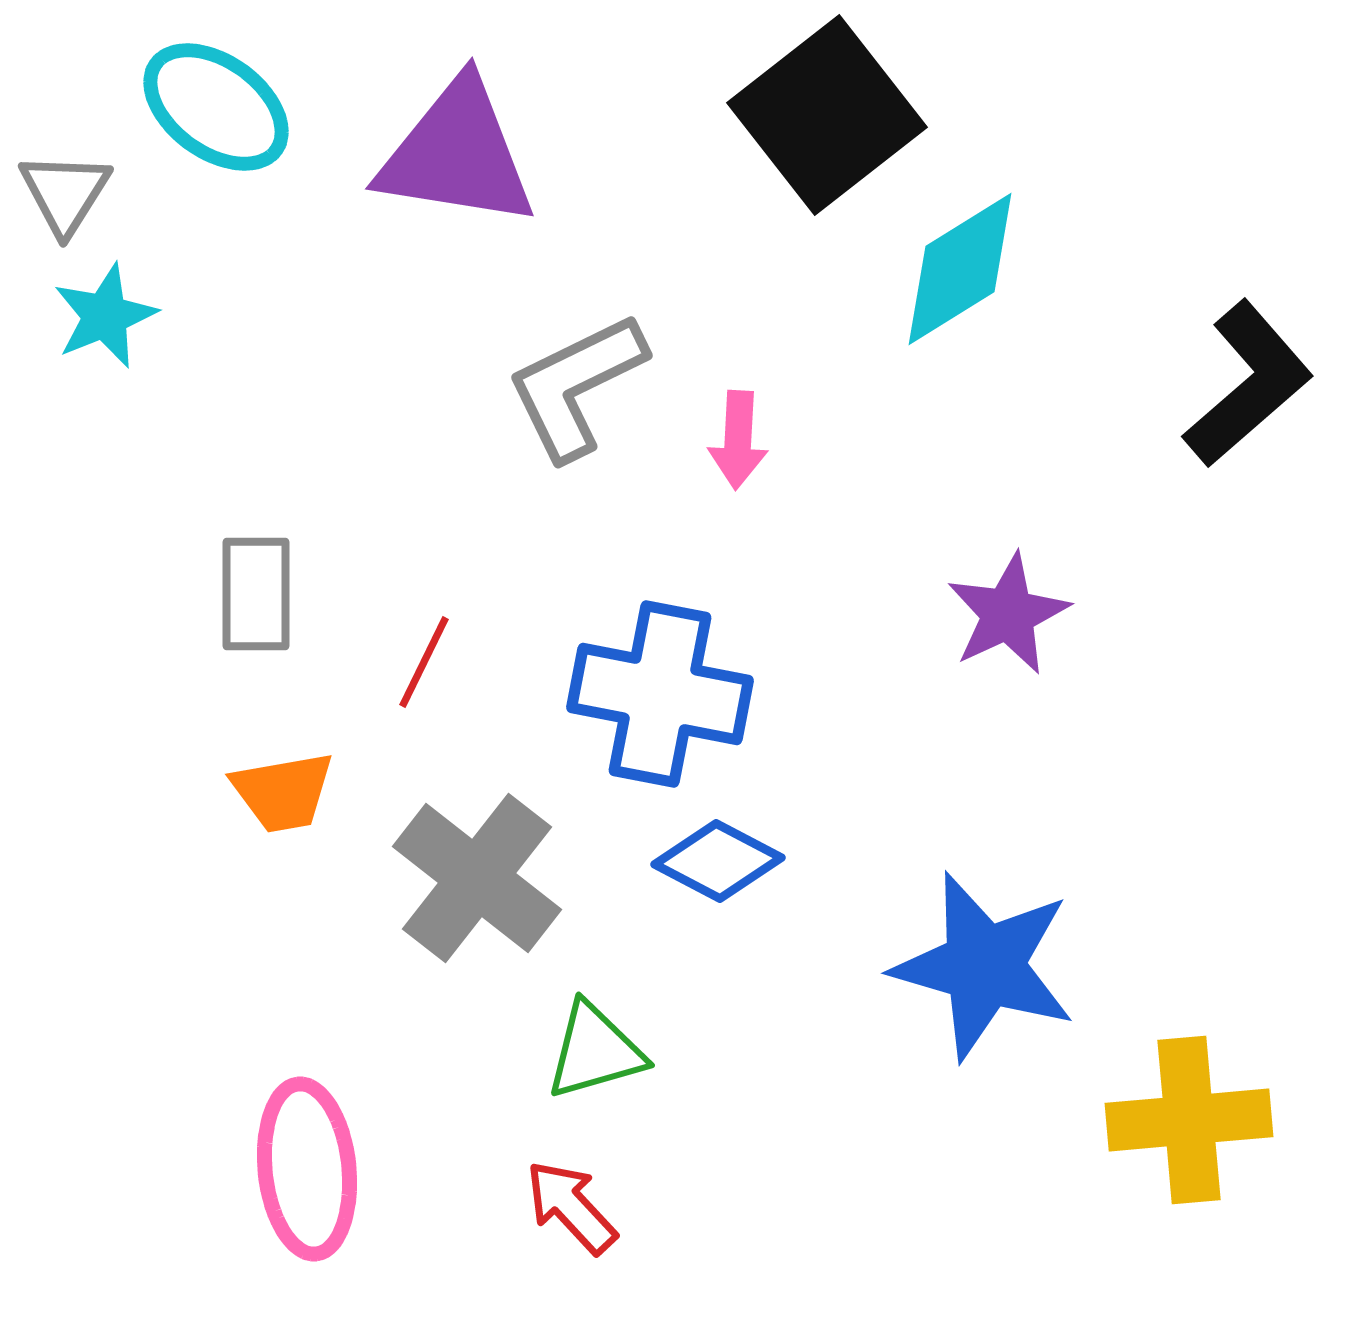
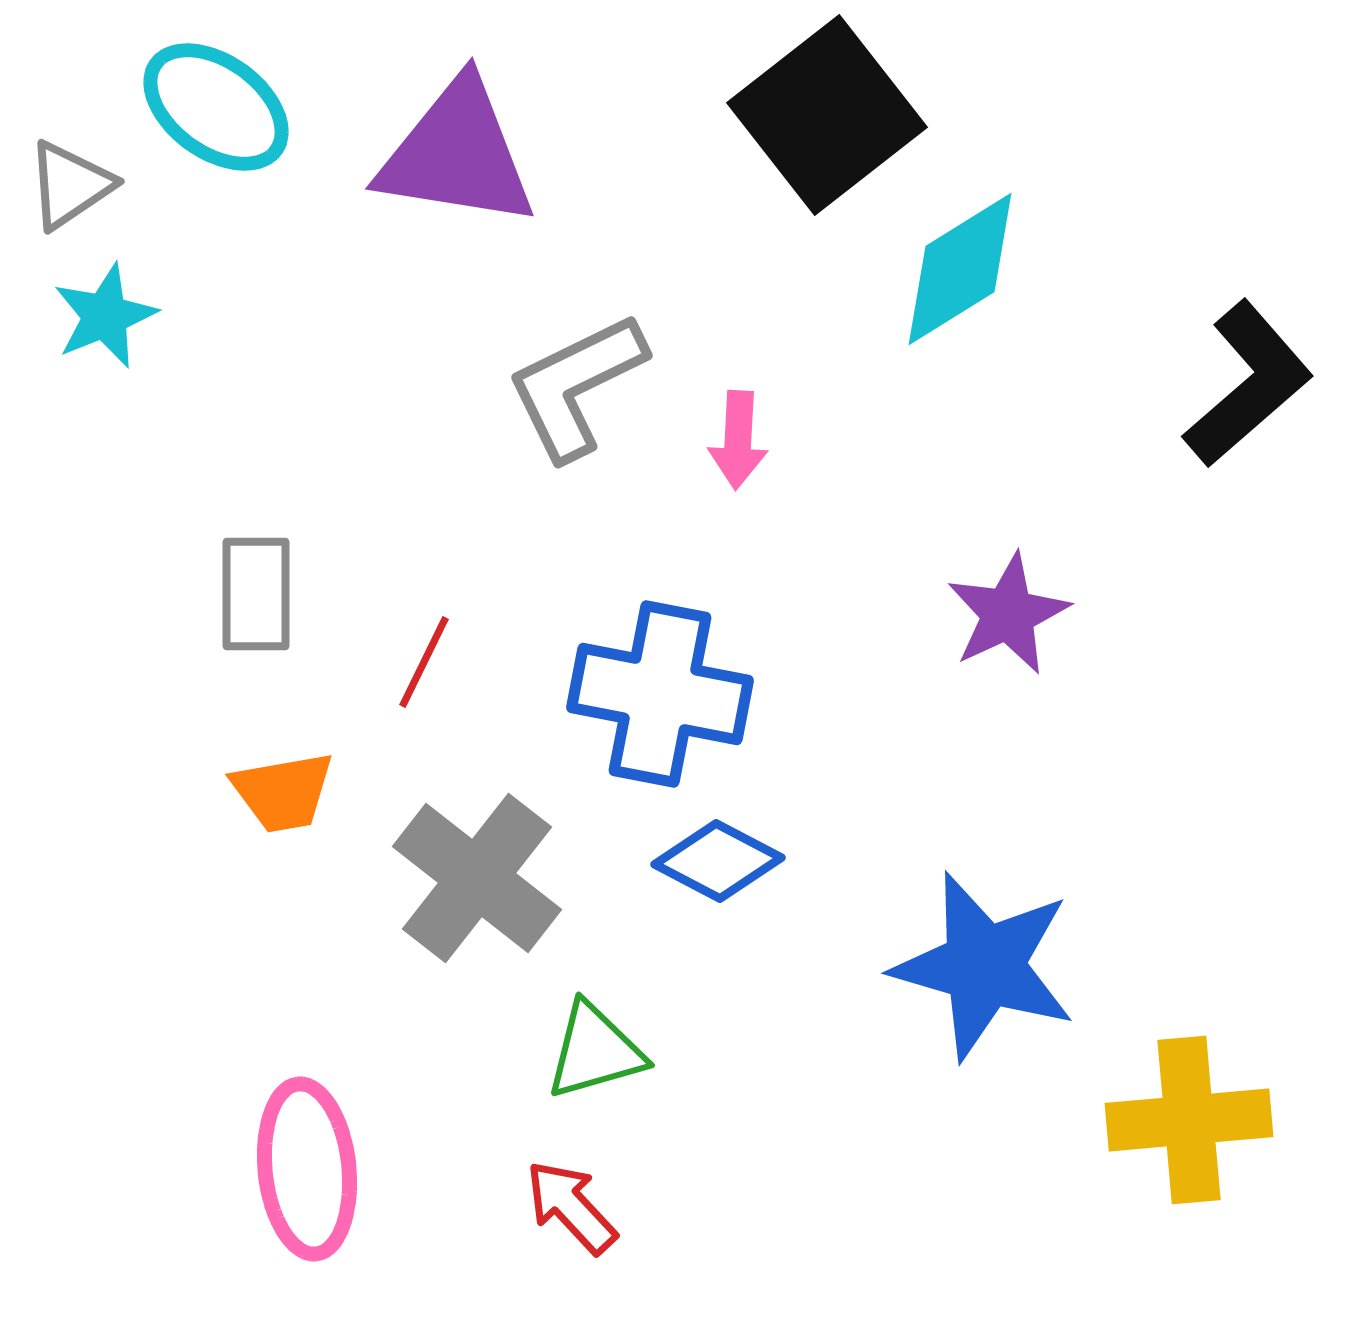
gray triangle: moved 5 px right, 8 px up; rotated 24 degrees clockwise
